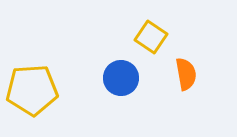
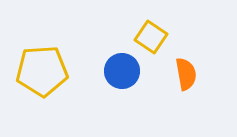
blue circle: moved 1 px right, 7 px up
yellow pentagon: moved 10 px right, 19 px up
